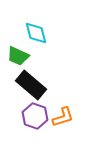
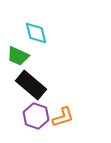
purple hexagon: moved 1 px right
